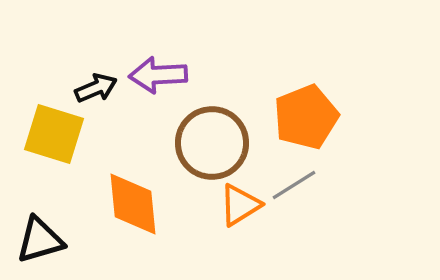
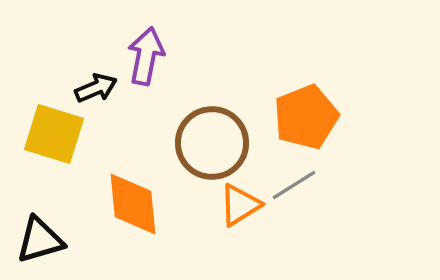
purple arrow: moved 12 px left, 19 px up; rotated 104 degrees clockwise
